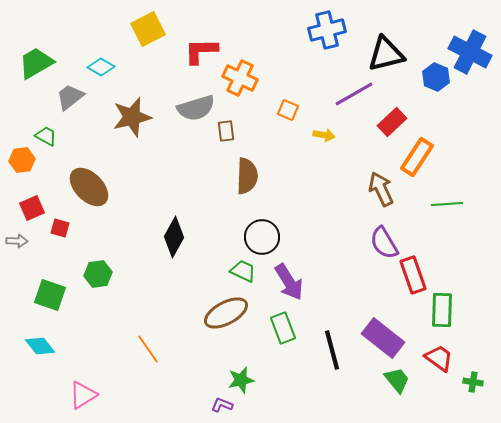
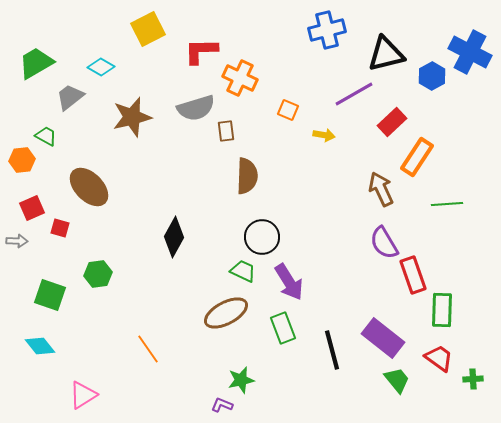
blue hexagon at (436, 77): moved 4 px left, 1 px up; rotated 8 degrees clockwise
green cross at (473, 382): moved 3 px up; rotated 12 degrees counterclockwise
